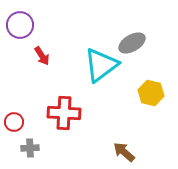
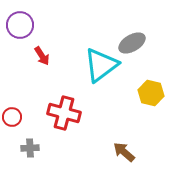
red cross: rotated 12 degrees clockwise
red circle: moved 2 px left, 5 px up
